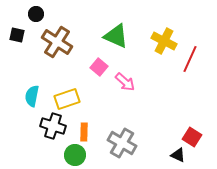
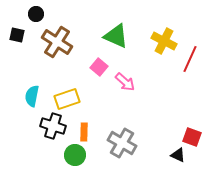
red square: rotated 12 degrees counterclockwise
